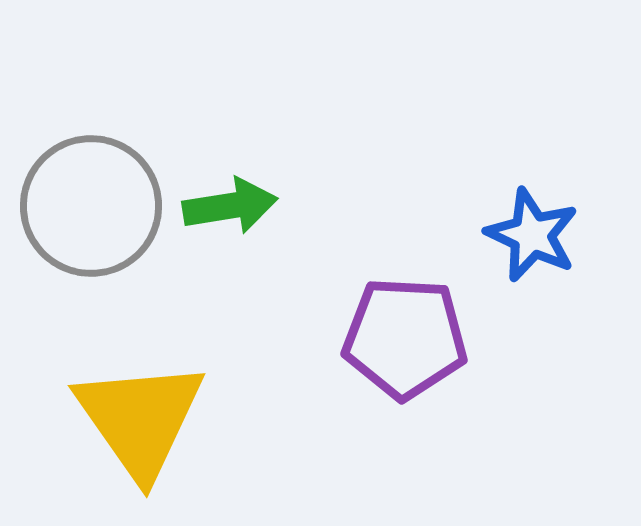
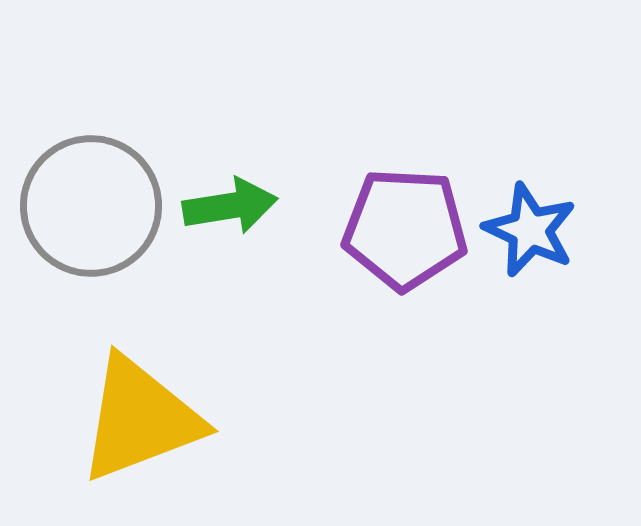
blue star: moved 2 px left, 5 px up
purple pentagon: moved 109 px up
yellow triangle: rotated 44 degrees clockwise
